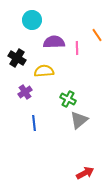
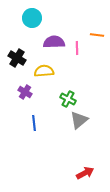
cyan circle: moved 2 px up
orange line: rotated 48 degrees counterclockwise
purple cross: rotated 24 degrees counterclockwise
